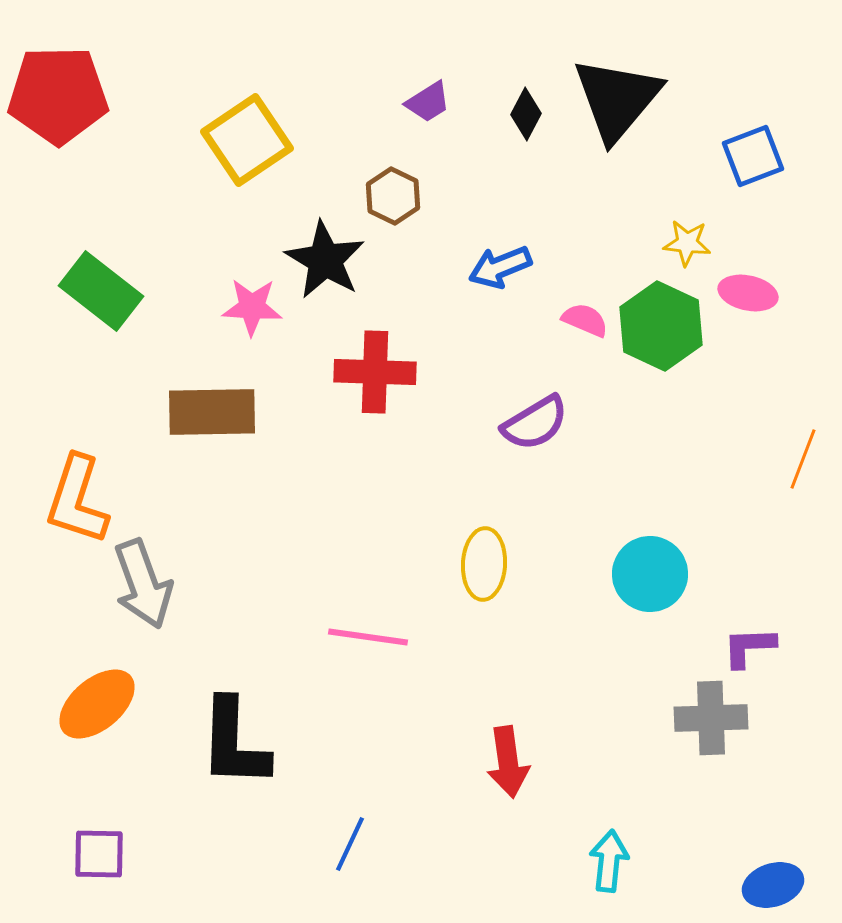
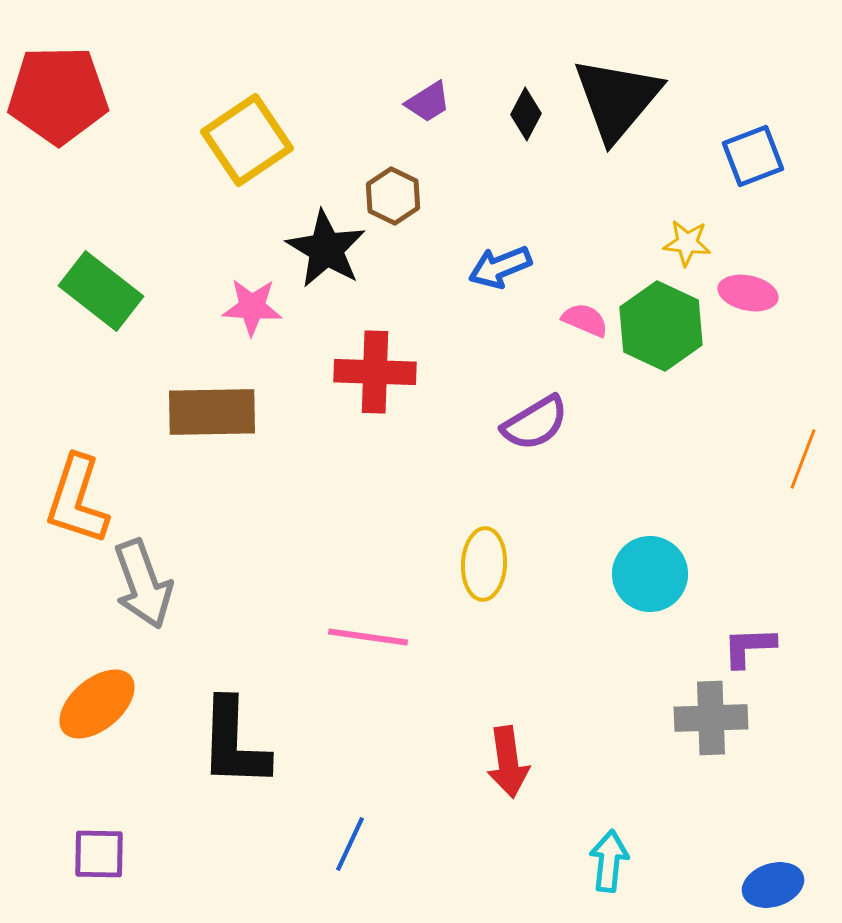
black star: moved 1 px right, 11 px up
